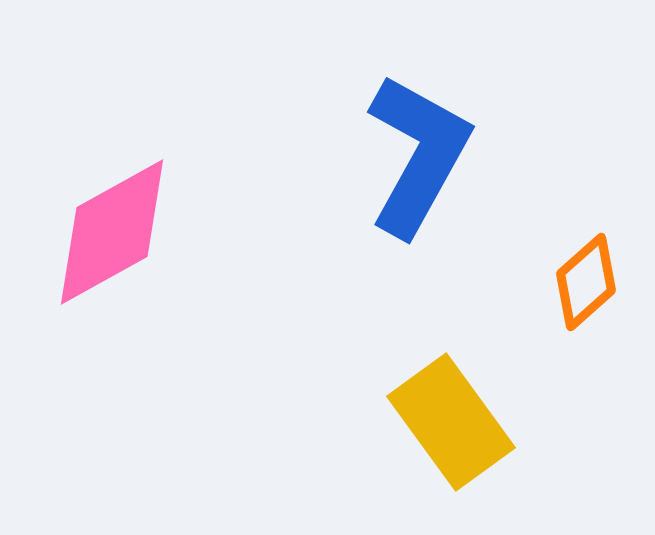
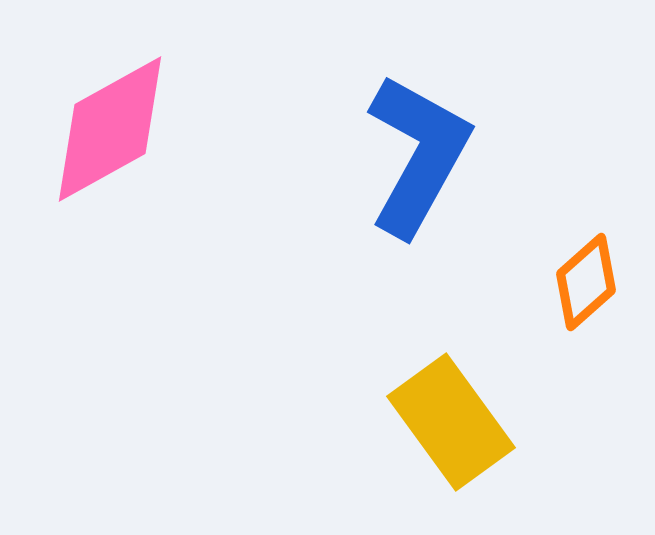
pink diamond: moved 2 px left, 103 px up
